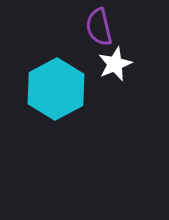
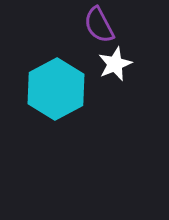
purple semicircle: moved 2 px up; rotated 15 degrees counterclockwise
